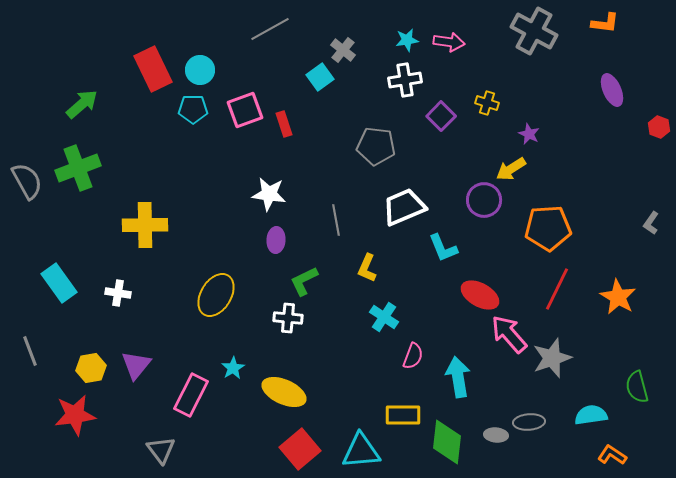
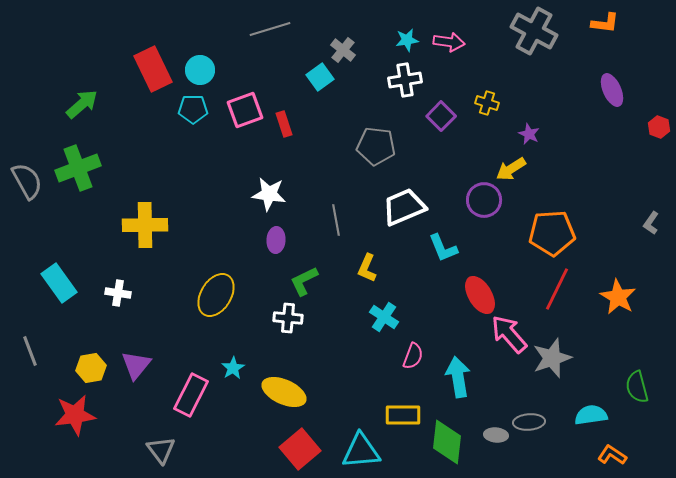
gray line at (270, 29): rotated 12 degrees clockwise
orange pentagon at (548, 228): moved 4 px right, 5 px down
red ellipse at (480, 295): rotated 30 degrees clockwise
